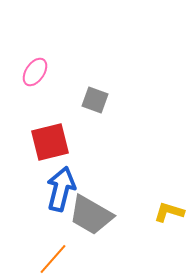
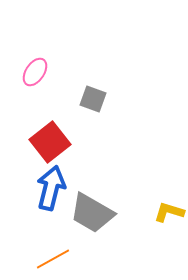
gray square: moved 2 px left, 1 px up
red square: rotated 24 degrees counterclockwise
blue arrow: moved 10 px left, 1 px up
gray trapezoid: moved 1 px right, 2 px up
orange line: rotated 20 degrees clockwise
